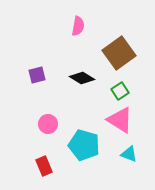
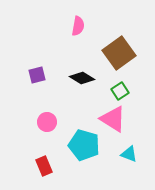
pink triangle: moved 7 px left, 1 px up
pink circle: moved 1 px left, 2 px up
